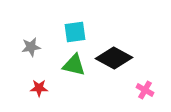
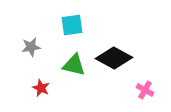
cyan square: moved 3 px left, 7 px up
red star: moved 2 px right; rotated 24 degrees clockwise
